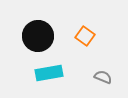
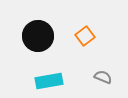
orange square: rotated 18 degrees clockwise
cyan rectangle: moved 8 px down
